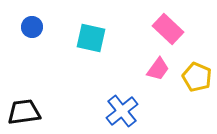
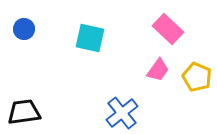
blue circle: moved 8 px left, 2 px down
cyan square: moved 1 px left
pink trapezoid: moved 1 px down
blue cross: moved 2 px down
